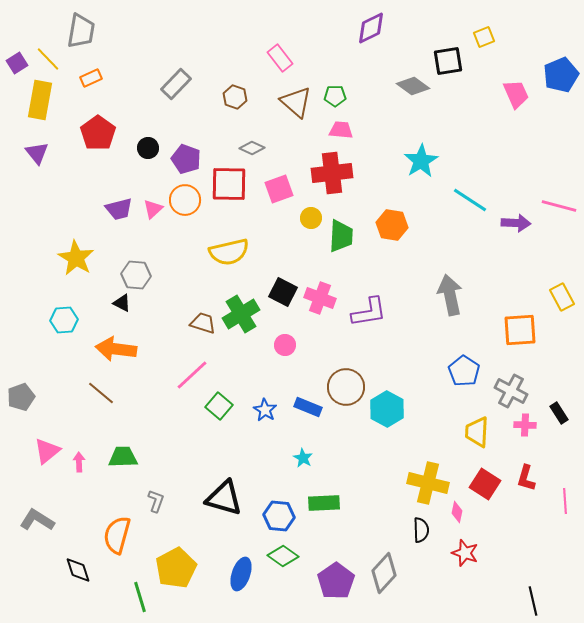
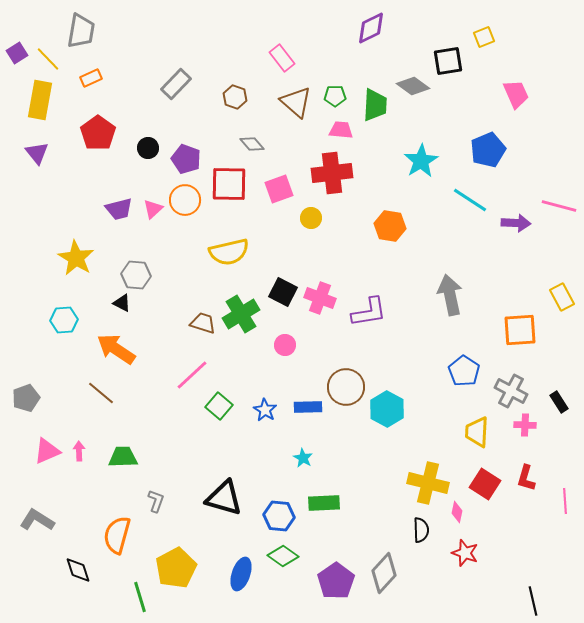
pink rectangle at (280, 58): moved 2 px right
purple square at (17, 63): moved 10 px up
blue pentagon at (561, 75): moved 73 px left, 75 px down
gray diamond at (252, 148): moved 4 px up; rotated 25 degrees clockwise
orange hexagon at (392, 225): moved 2 px left, 1 px down
green trapezoid at (341, 236): moved 34 px right, 131 px up
orange arrow at (116, 349): rotated 27 degrees clockwise
gray pentagon at (21, 397): moved 5 px right, 1 px down
blue rectangle at (308, 407): rotated 24 degrees counterclockwise
black rectangle at (559, 413): moved 11 px up
pink triangle at (47, 451): rotated 16 degrees clockwise
pink arrow at (79, 462): moved 11 px up
